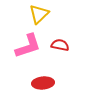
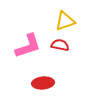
yellow triangle: moved 26 px right, 7 px down; rotated 25 degrees clockwise
